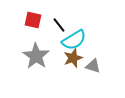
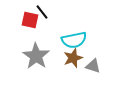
red square: moved 3 px left
black line: moved 17 px left, 13 px up
cyan semicircle: rotated 20 degrees clockwise
